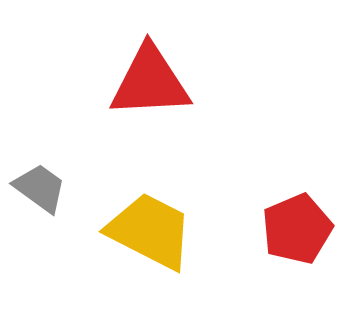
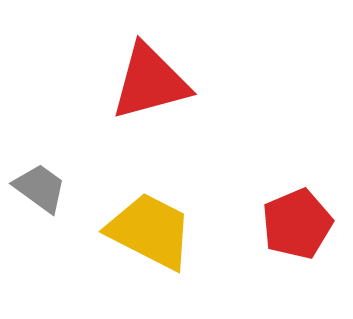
red triangle: rotated 12 degrees counterclockwise
red pentagon: moved 5 px up
